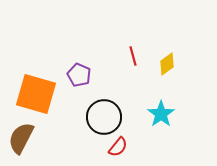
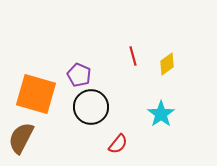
black circle: moved 13 px left, 10 px up
red semicircle: moved 3 px up
